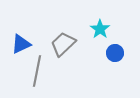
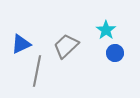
cyan star: moved 6 px right, 1 px down
gray trapezoid: moved 3 px right, 2 px down
